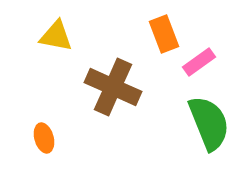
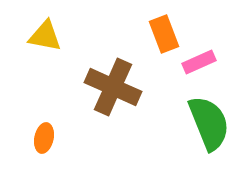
yellow triangle: moved 11 px left
pink rectangle: rotated 12 degrees clockwise
orange ellipse: rotated 28 degrees clockwise
